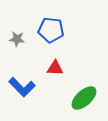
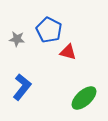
blue pentagon: moved 2 px left; rotated 20 degrees clockwise
red triangle: moved 13 px right, 16 px up; rotated 12 degrees clockwise
blue L-shape: rotated 96 degrees counterclockwise
